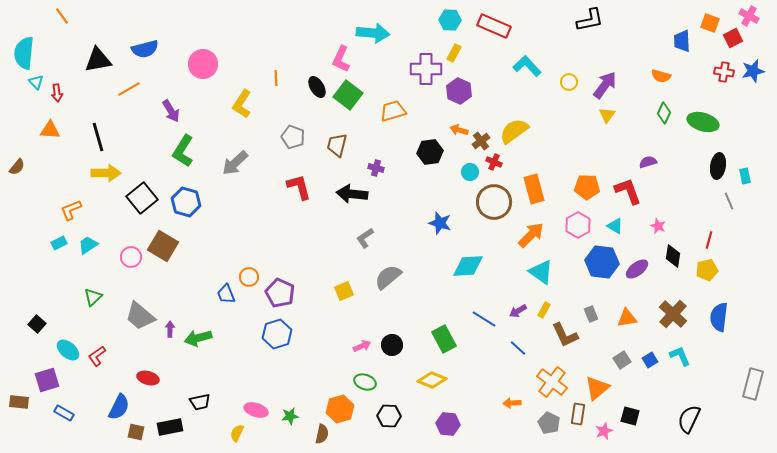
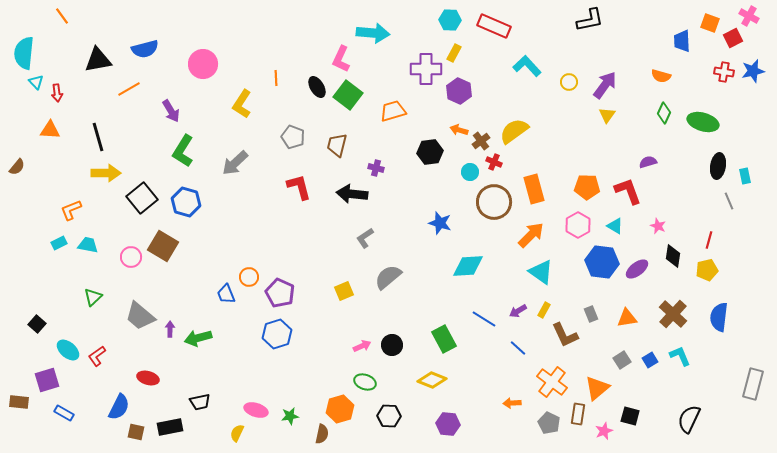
cyan trapezoid at (88, 245): rotated 45 degrees clockwise
